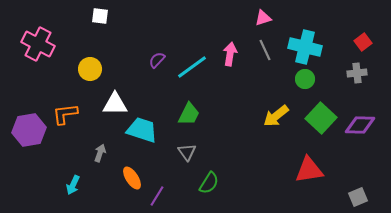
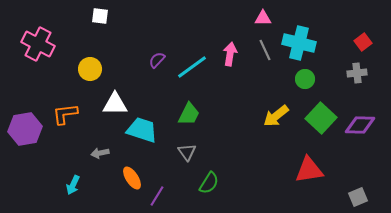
pink triangle: rotated 18 degrees clockwise
cyan cross: moved 6 px left, 4 px up
purple hexagon: moved 4 px left, 1 px up
gray arrow: rotated 120 degrees counterclockwise
